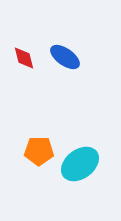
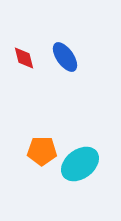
blue ellipse: rotated 20 degrees clockwise
orange pentagon: moved 3 px right
